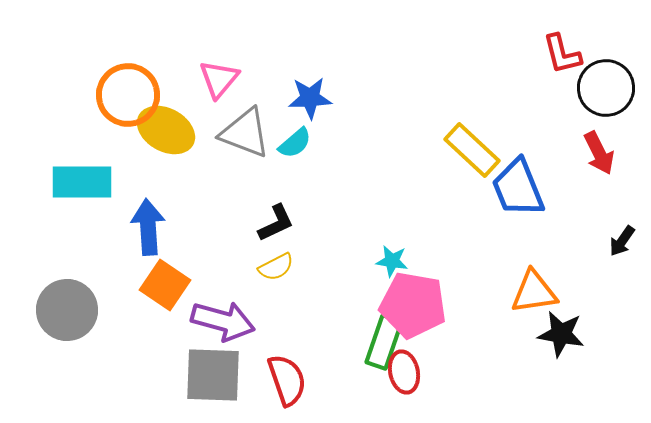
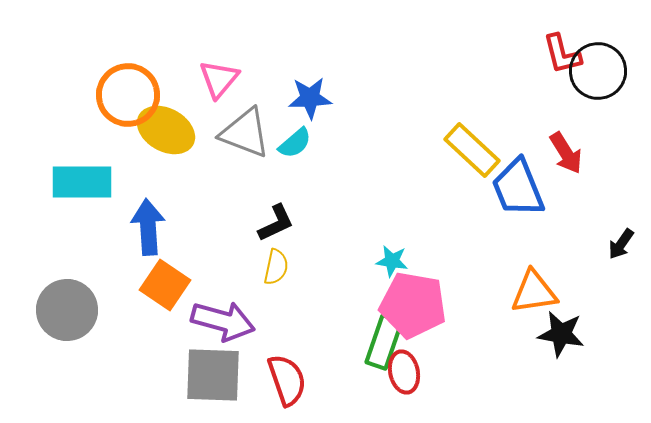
black circle: moved 8 px left, 17 px up
red arrow: moved 33 px left; rotated 6 degrees counterclockwise
black arrow: moved 1 px left, 3 px down
yellow semicircle: rotated 51 degrees counterclockwise
